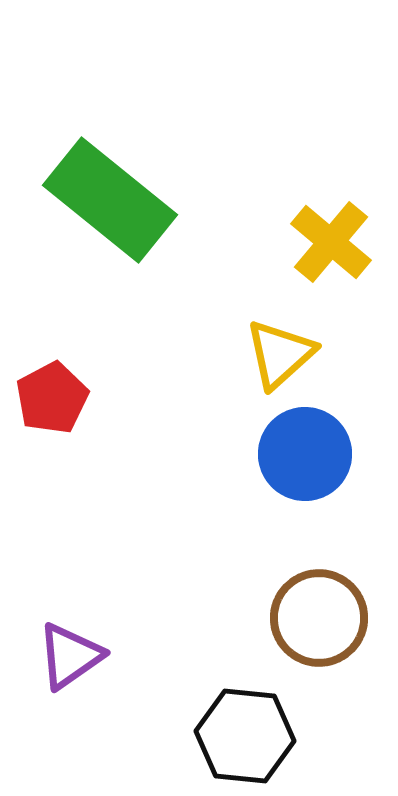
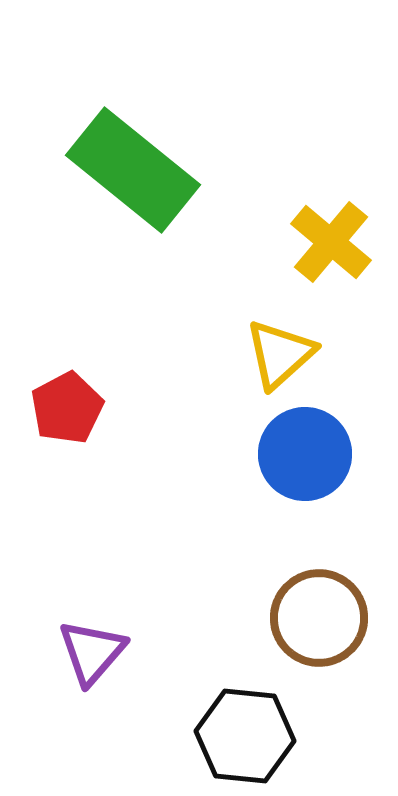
green rectangle: moved 23 px right, 30 px up
red pentagon: moved 15 px right, 10 px down
purple triangle: moved 22 px right, 4 px up; rotated 14 degrees counterclockwise
